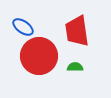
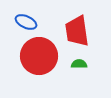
blue ellipse: moved 3 px right, 5 px up; rotated 10 degrees counterclockwise
green semicircle: moved 4 px right, 3 px up
